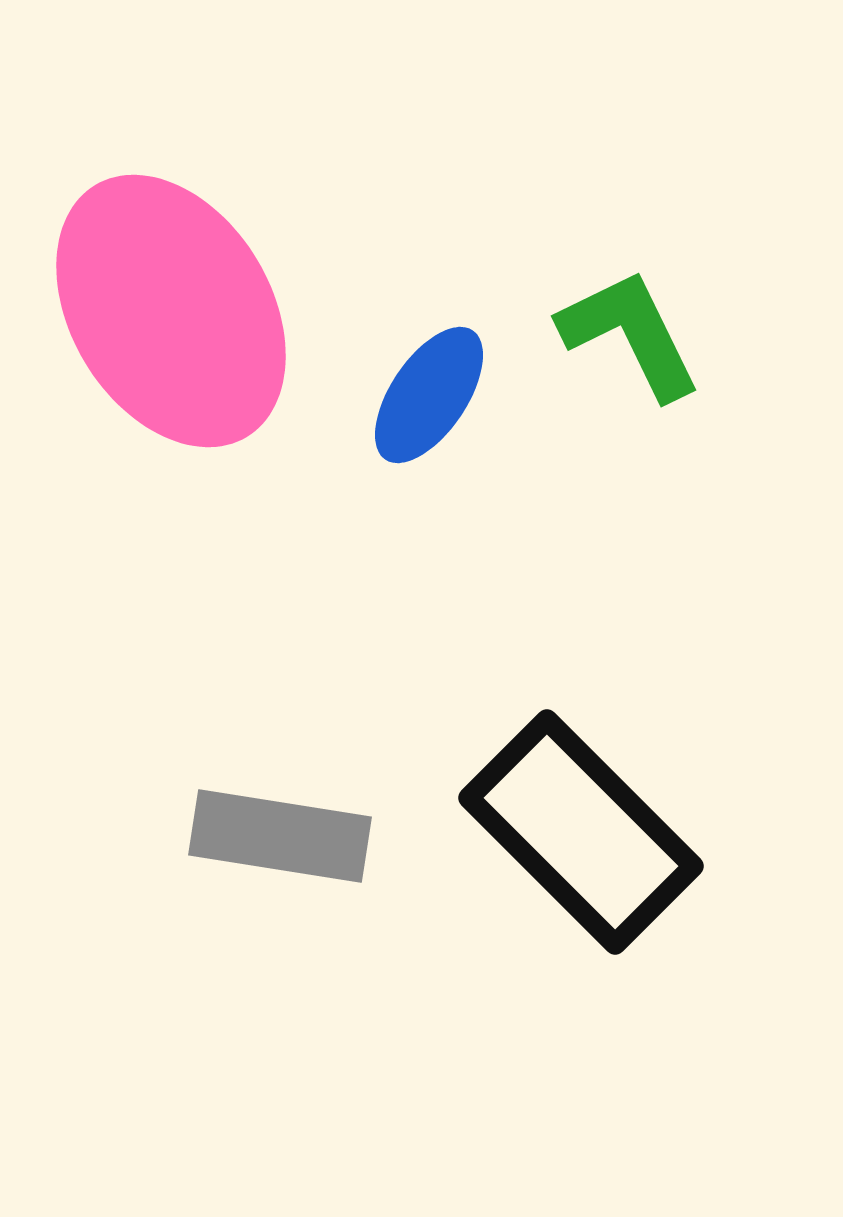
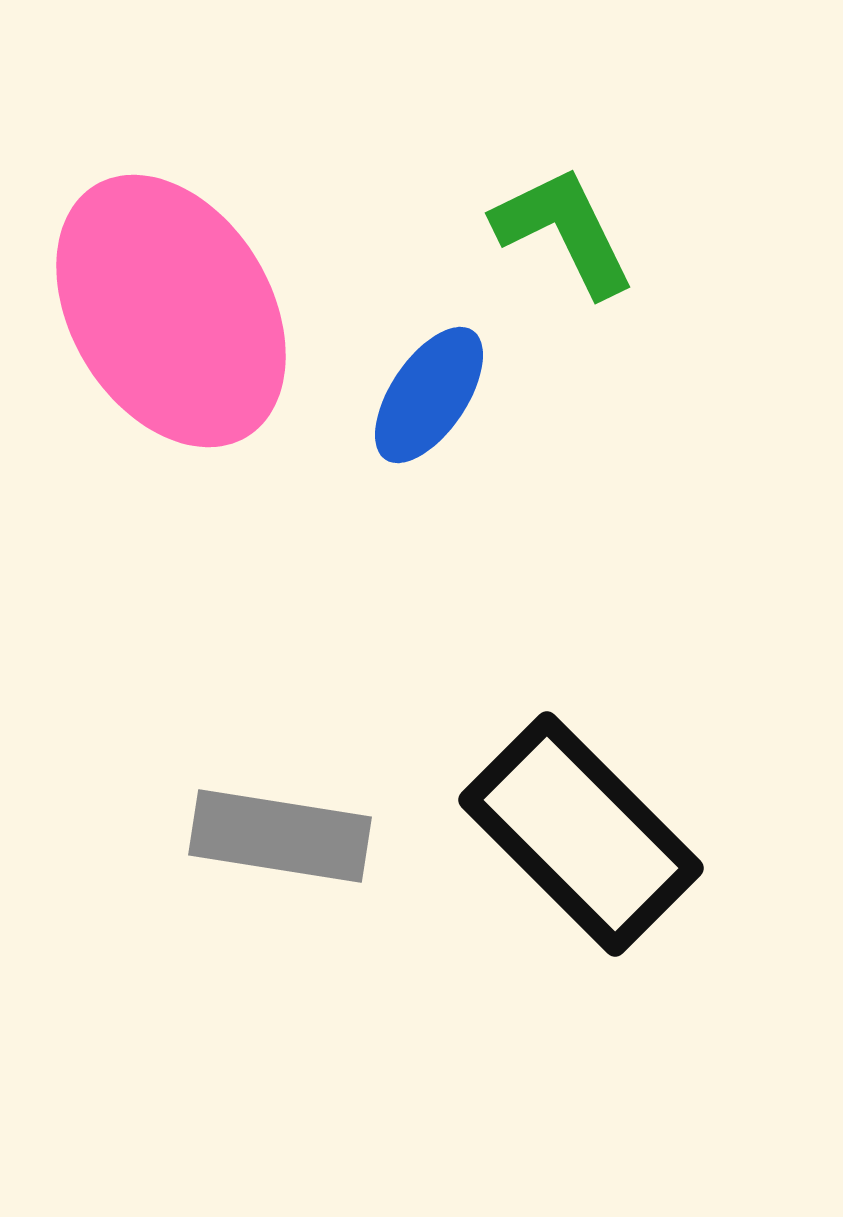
green L-shape: moved 66 px left, 103 px up
black rectangle: moved 2 px down
